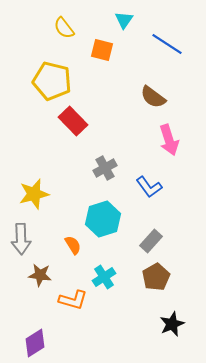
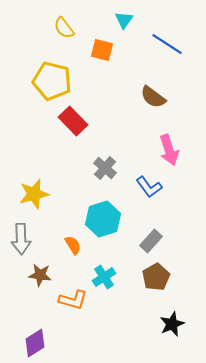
pink arrow: moved 10 px down
gray cross: rotated 20 degrees counterclockwise
